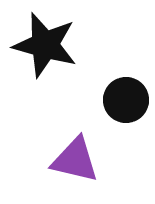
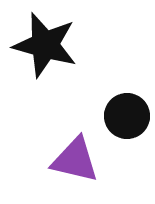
black circle: moved 1 px right, 16 px down
